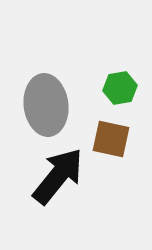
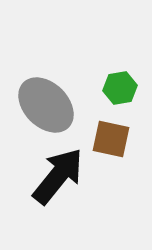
gray ellipse: rotated 38 degrees counterclockwise
